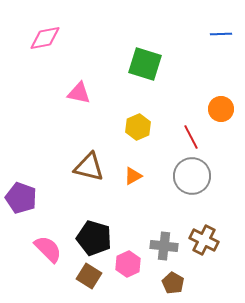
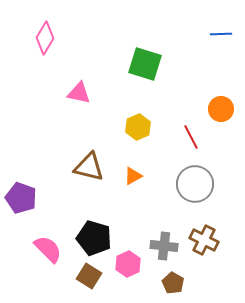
pink diamond: rotated 48 degrees counterclockwise
gray circle: moved 3 px right, 8 px down
